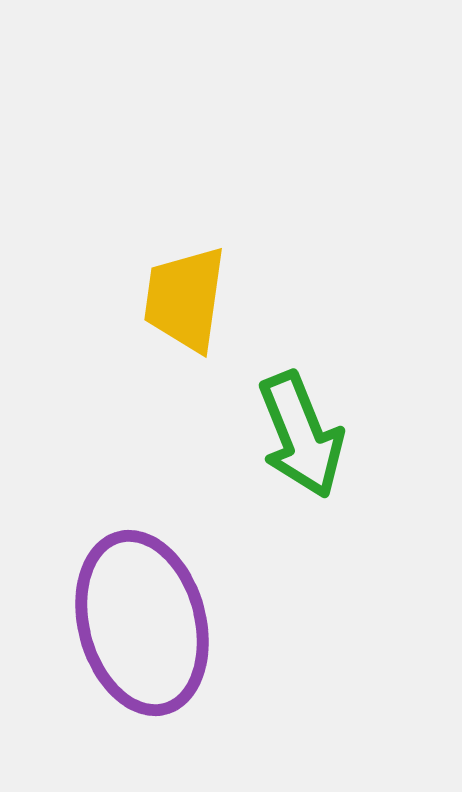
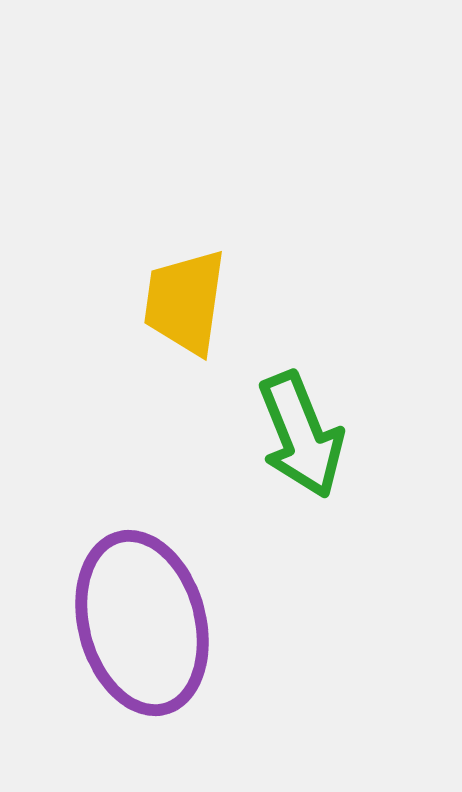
yellow trapezoid: moved 3 px down
